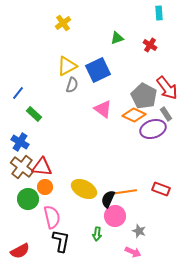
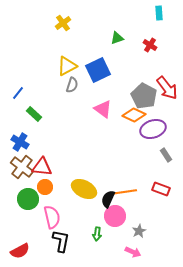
gray rectangle: moved 41 px down
gray star: rotated 24 degrees clockwise
